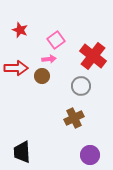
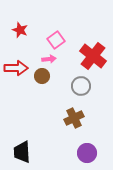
purple circle: moved 3 px left, 2 px up
